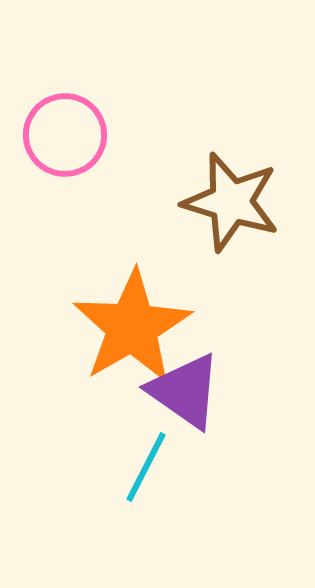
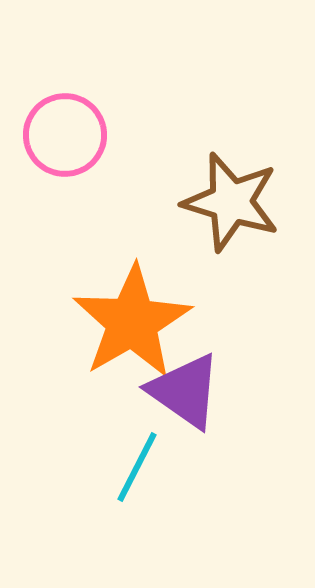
orange star: moved 5 px up
cyan line: moved 9 px left
